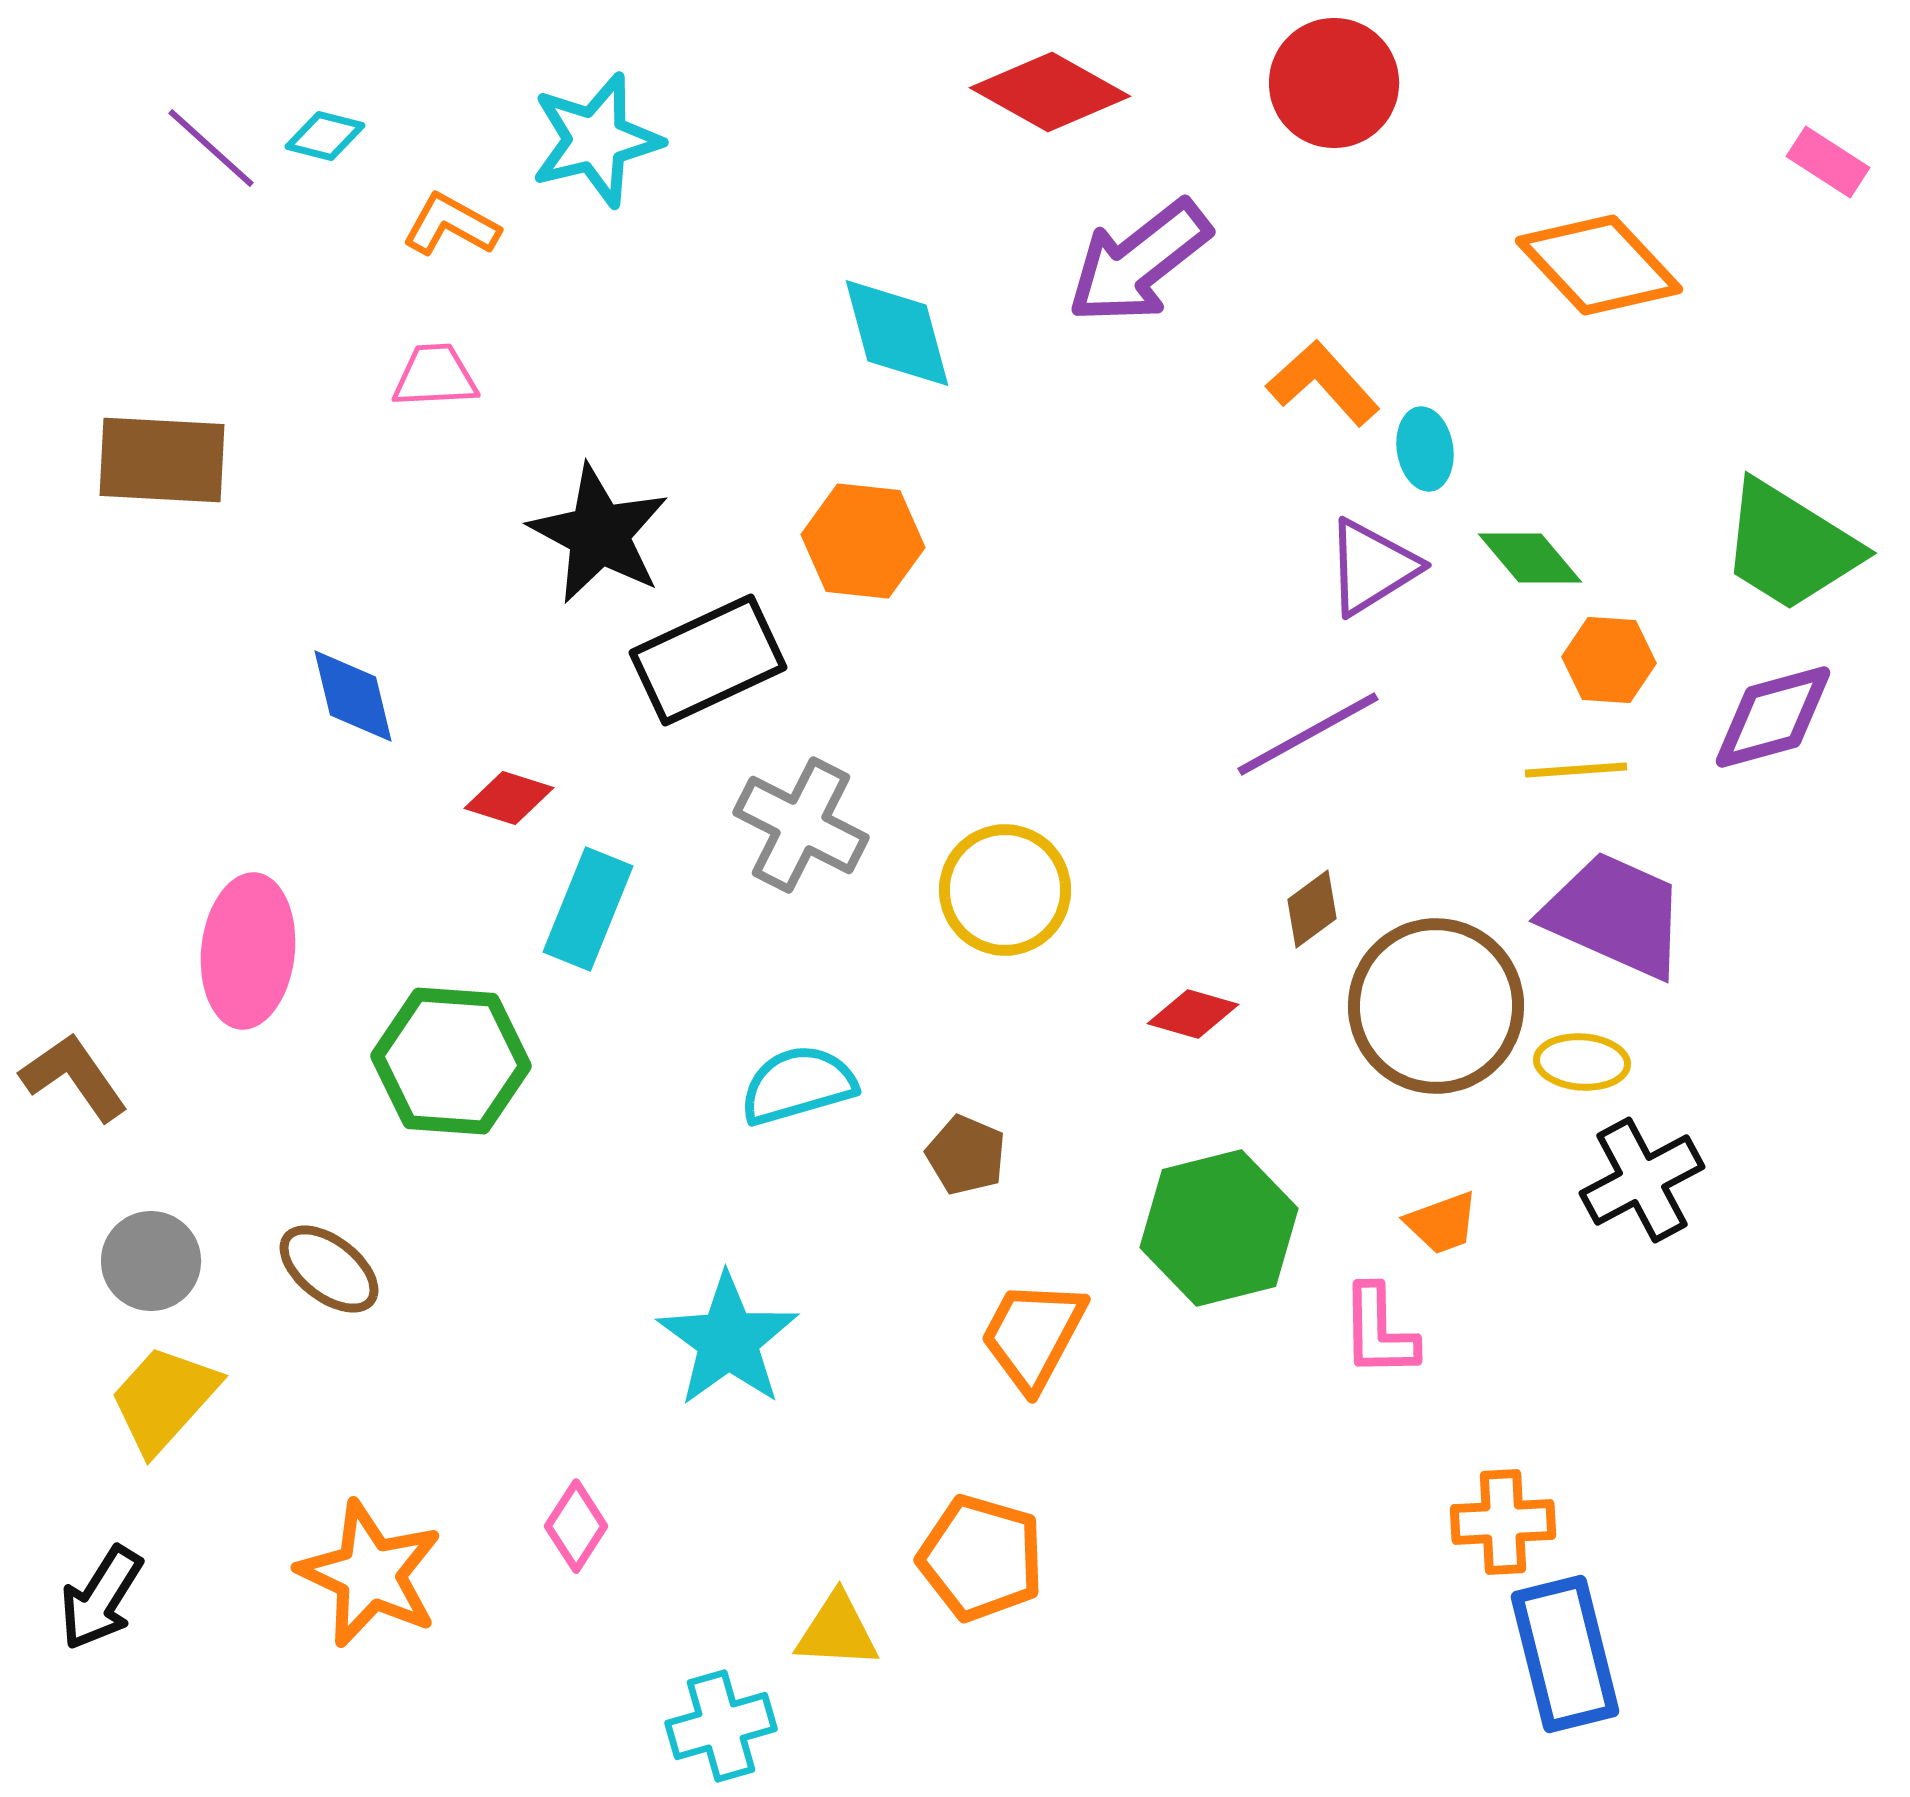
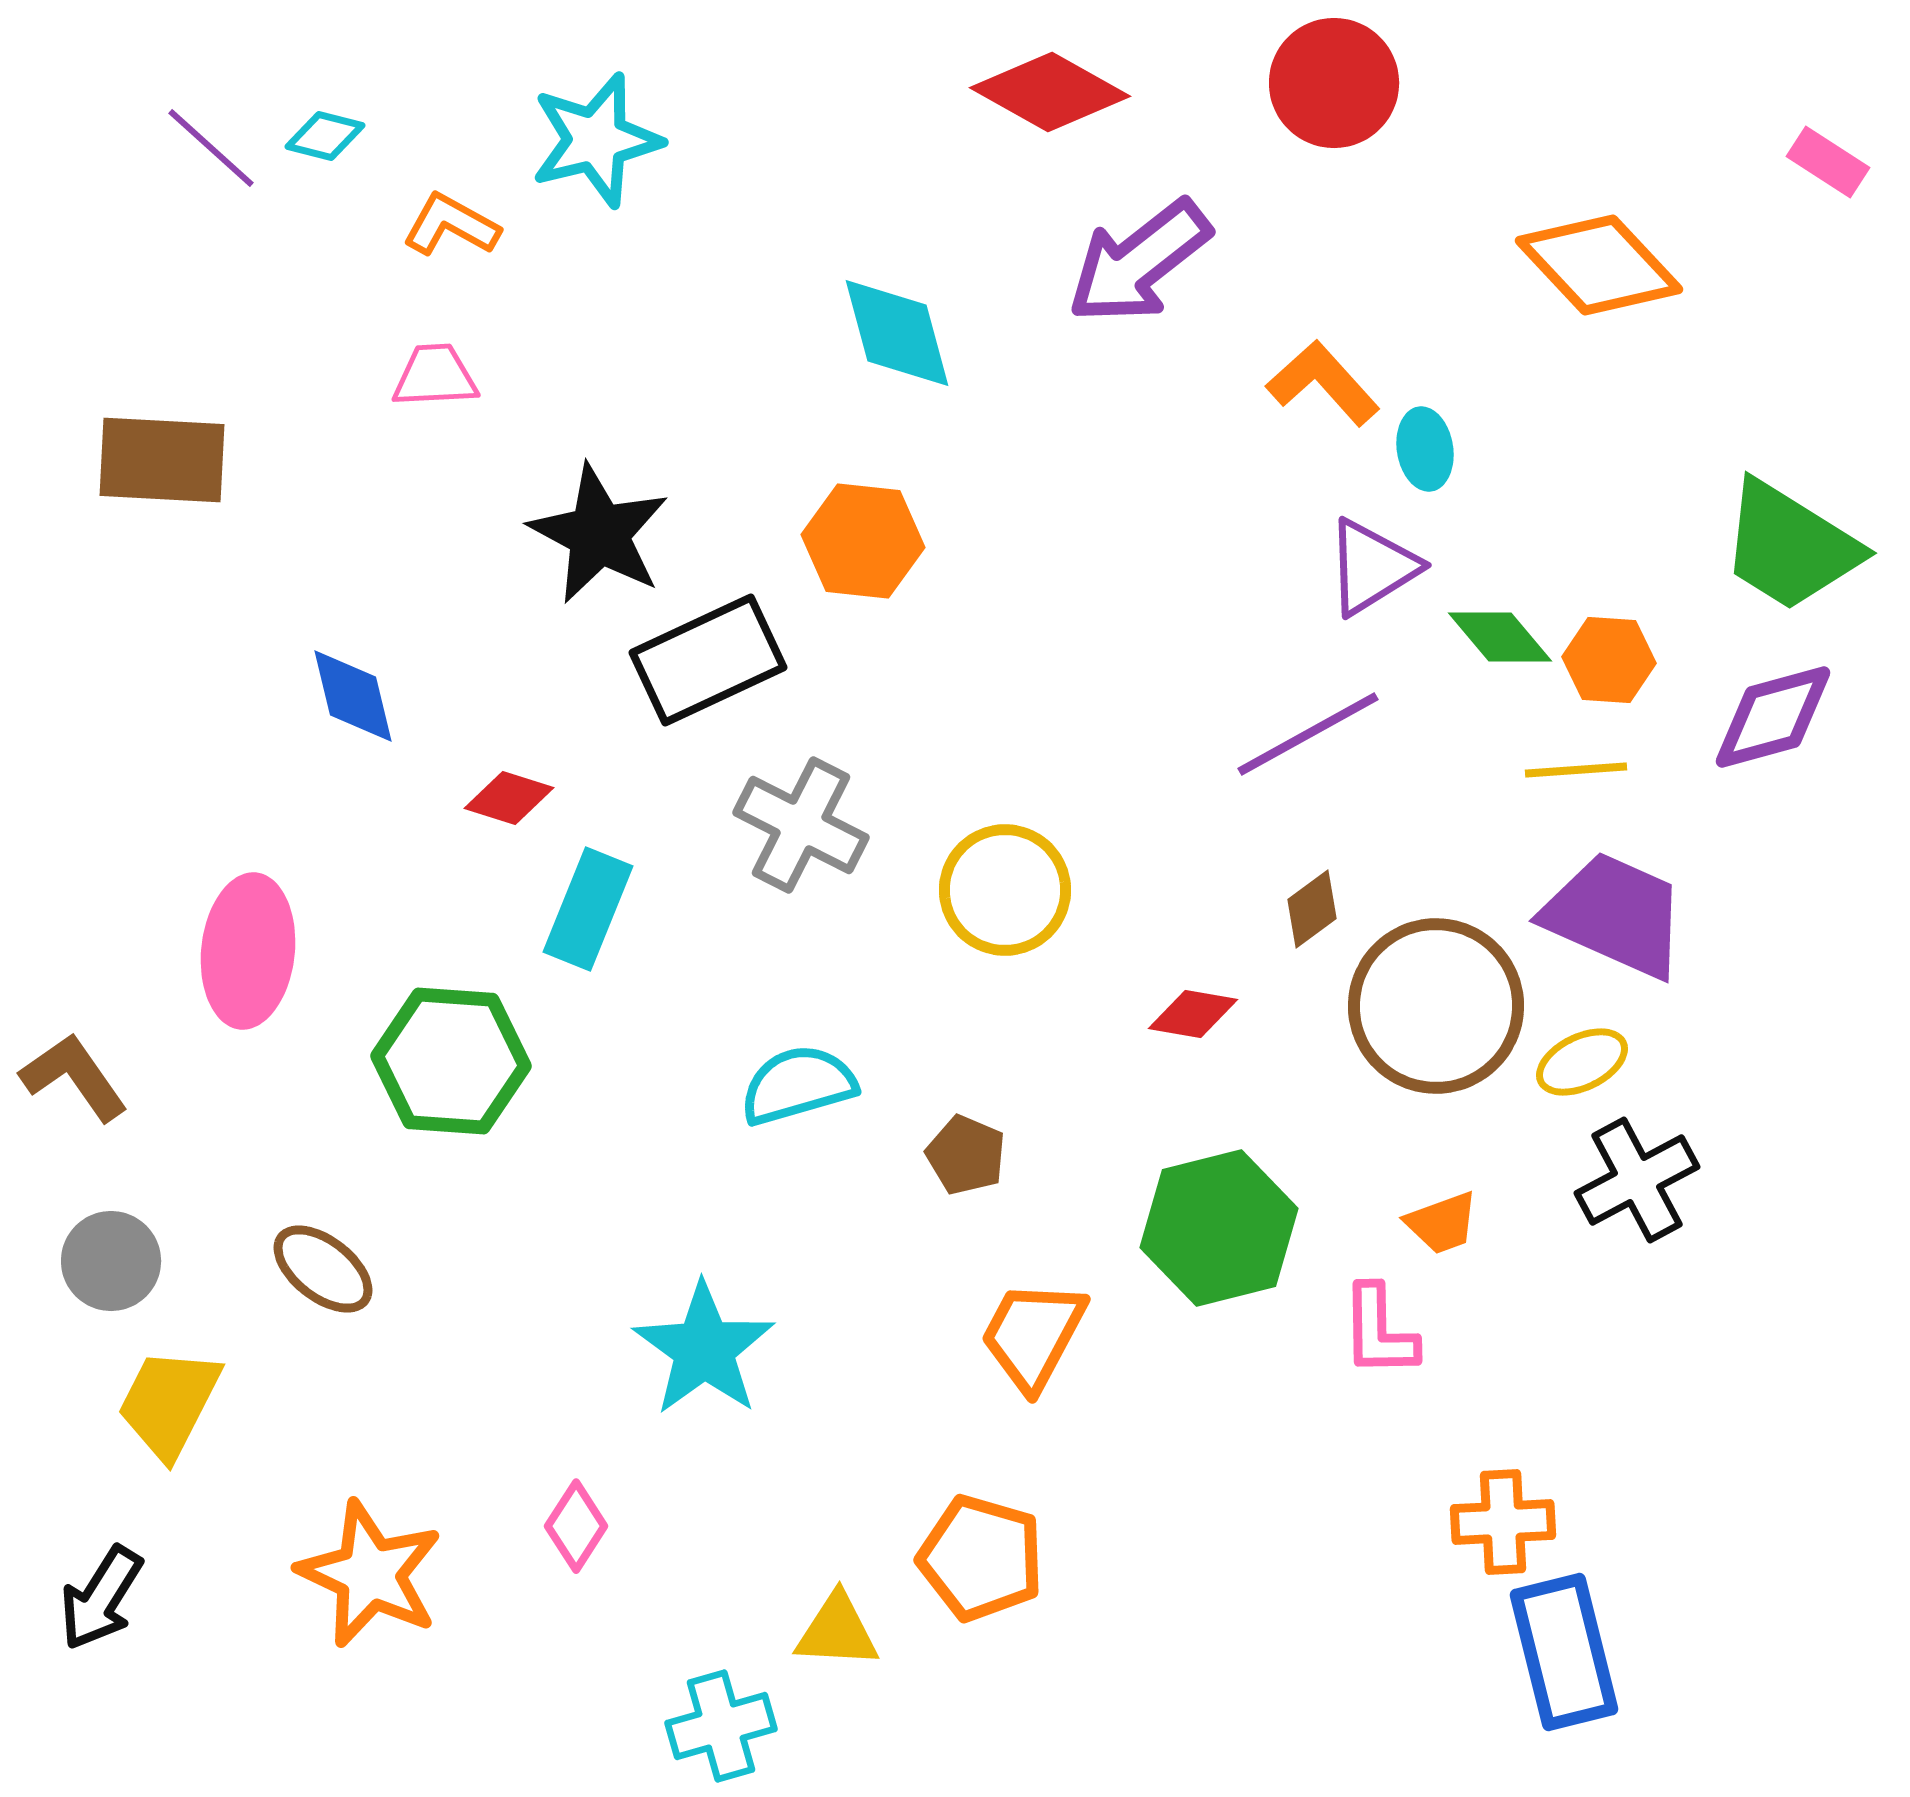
green diamond at (1530, 558): moved 30 px left, 79 px down
red diamond at (1193, 1014): rotated 6 degrees counterclockwise
yellow ellipse at (1582, 1062): rotated 30 degrees counterclockwise
black cross at (1642, 1180): moved 5 px left
gray circle at (151, 1261): moved 40 px left
brown ellipse at (329, 1269): moved 6 px left
cyan star at (728, 1340): moved 24 px left, 9 px down
yellow trapezoid at (164, 1399): moved 5 px right, 4 px down; rotated 15 degrees counterclockwise
blue rectangle at (1565, 1654): moved 1 px left, 2 px up
